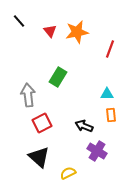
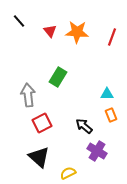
orange star: rotated 15 degrees clockwise
red line: moved 2 px right, 12 px up
orange rectangle: rotated 16 degrees counterclockwise
black arrow: rotated 18 degrees clockwise
